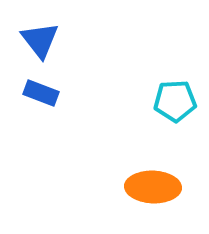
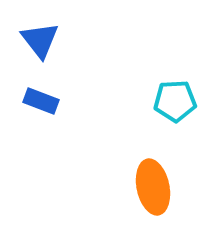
blue rectangle: moved 8 px down
orange ellipse: rotated 76 degrees clockwise
